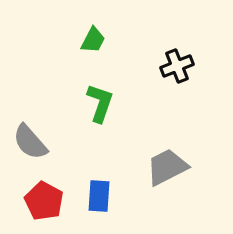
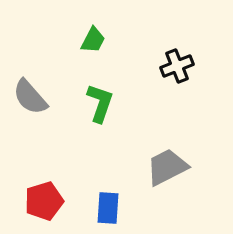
gray semicircle: moved 45 px up
blue rectangle: moved 9 px right, 12 px down
red pentagon: rotated 27 degrees clockwise
